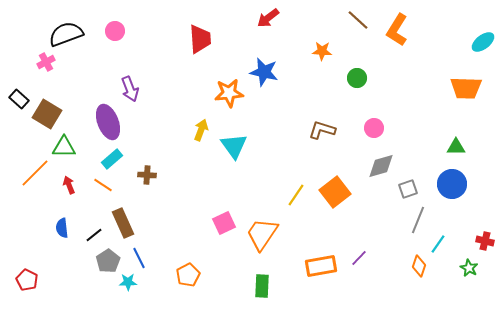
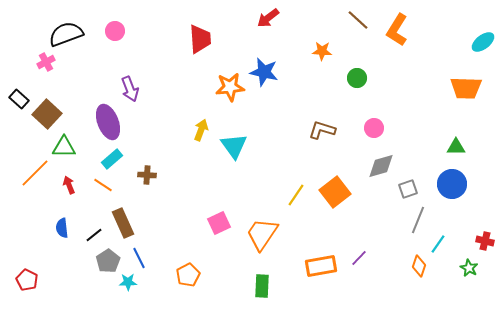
orange star at (229, 93): moved 1 px right, 6 px up
brown square at (47, 114): rotated 12 degrees clockwise
pink square at (224, 223): moved 5 px left
